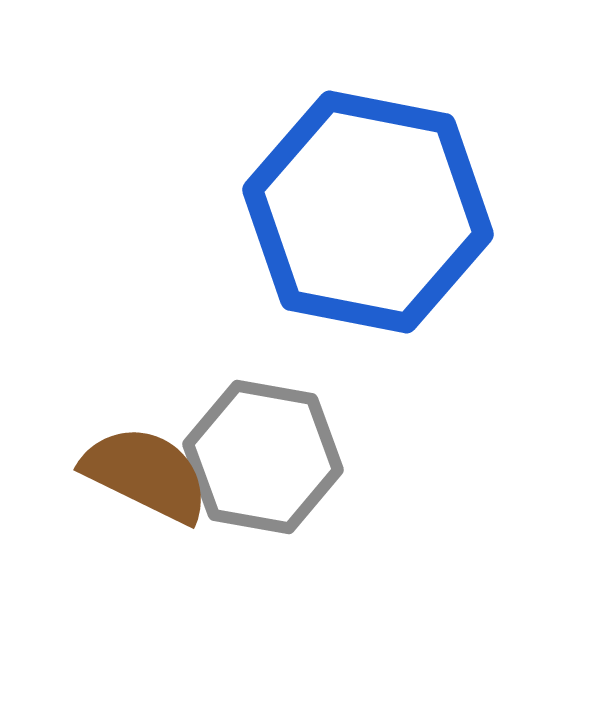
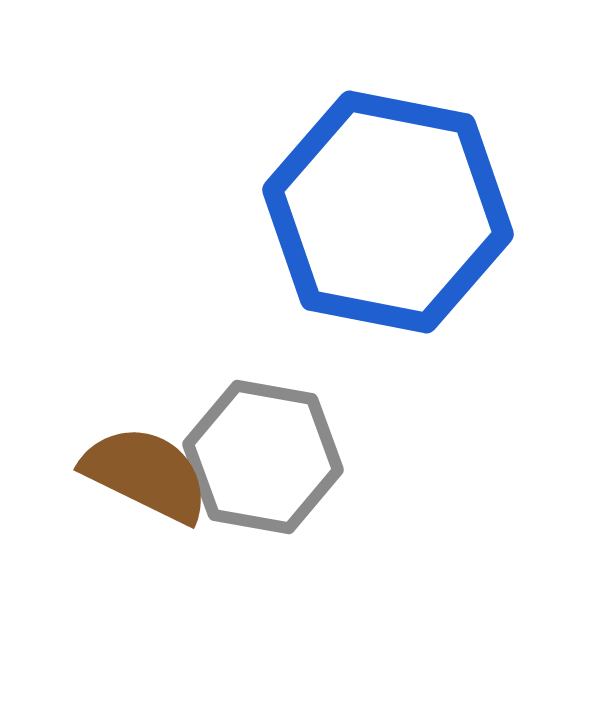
blue hexagon: moved 20 px right
